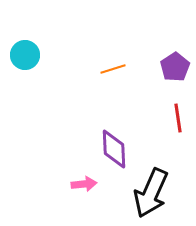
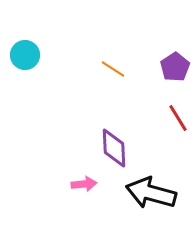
orange line: rotated 50 degrees clockwise
red line: rotated 24 degrees counterclockwise
purple diamond: moved 1 px up
black arrow: rotated 81 degrees clockwise
